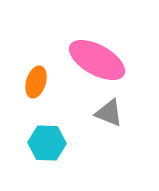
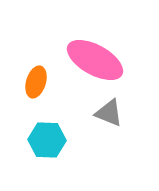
pink ellipse: moved 2 px left
cyan hexagon: moved 3 px up
